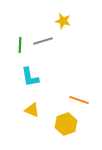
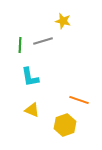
yellow hexagon: moved 1 px left, 1 px down
